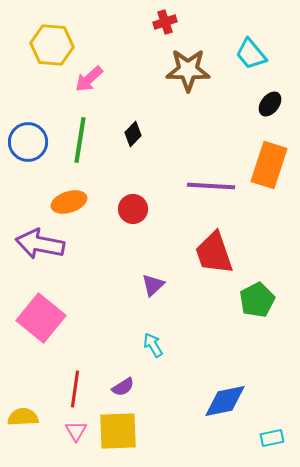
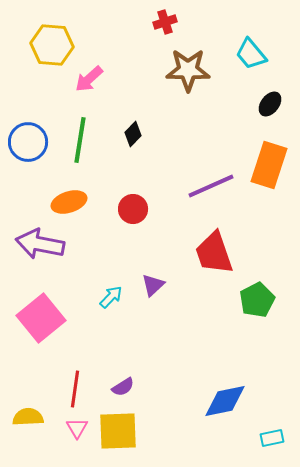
purple line: rotated 27 degrees counterclockwise
pink square: rotated 12 degrees clockwise
cyan arrow: moved 42 px left, 48 px up; rotated 75 degrees clockwise
yellow semicircle: moved 5 px right
pink triangle: moved 1 px right, 3 px up
